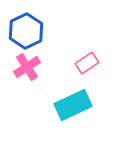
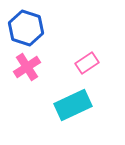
blue hexagon: moved 3 px up; rotated 16 degrees counterclockwise
